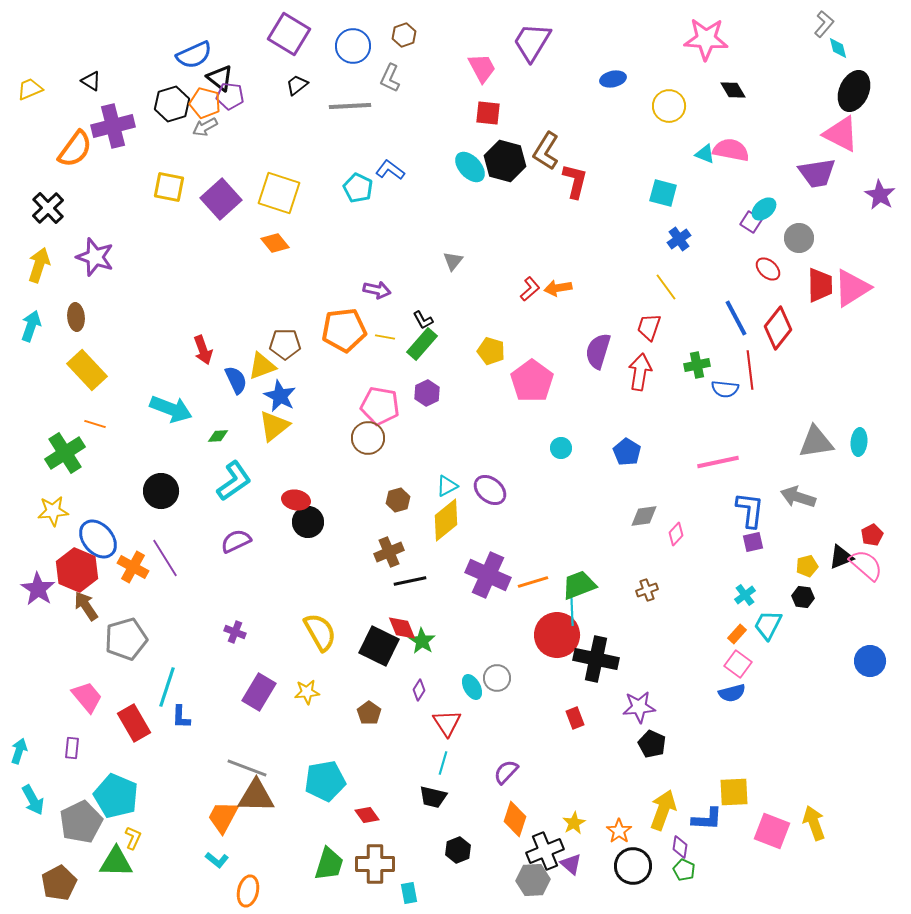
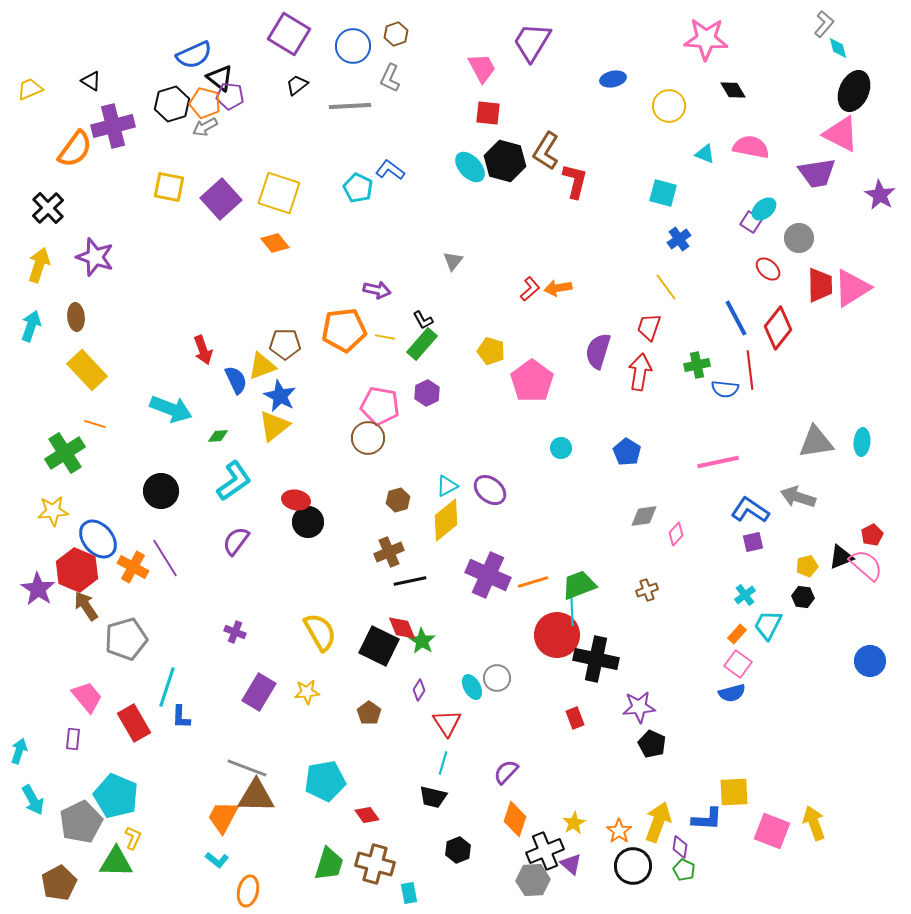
brown hexagon at (404, 35): moved 8 px left, 1 px up
pink semicircle at (731, 150): moved 20 px right, 3 px up
cyan ellipse at (859, 442): moved 3 px right
blue L-shape at (750, 510): rotated 63 degrees counterclockwise
purple semicircle at (236, 541): rotated 28 degrees counterclockwise
purple rectangle at (72, 748): moved 1 px right, 9 px up
yellow arrow at (663, 810): moved 5 px left, 12 px down
brown cross at (375, 864): rotated 15 degrees clockwise
